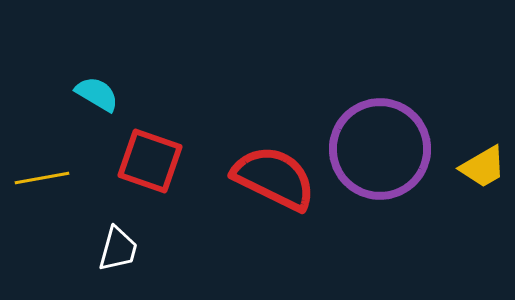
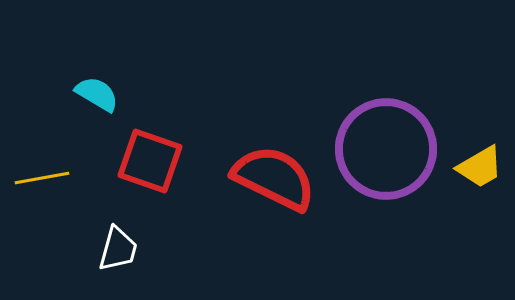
purple circle: moved 6 px right
yellow trapezoid: moved 3 px left
